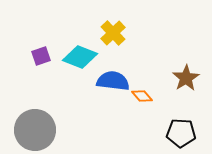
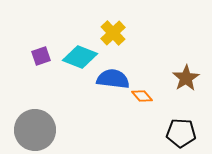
blue semicircle: moved 2 px up
